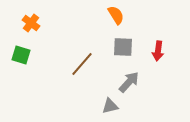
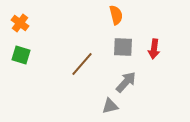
orange semicircle: rotated 18 degrees clockwise
orange cross: moved 11 px left
red arrow: moved 4 px left, 2 px up
gray arrow: moved 3 px left
